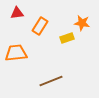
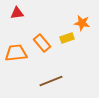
orange rectangle: moved 2 px right, 17 px down; rotated 72 degrees counterclockwise
